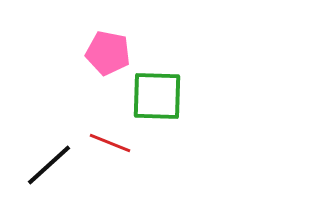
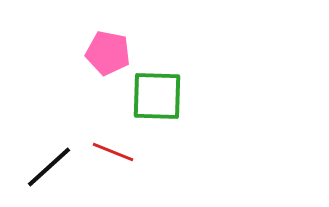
red line: moved 3 px right, 9 px down
black line: moved 2 px down
